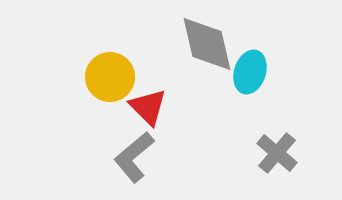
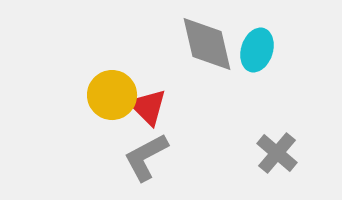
cyan ellipse: moved 7 px right, 22 px up
yellow circle: moved 2 px right, 18 px down
gray L-shape: moved 12 px right; rotated 12 degrees clockwise
